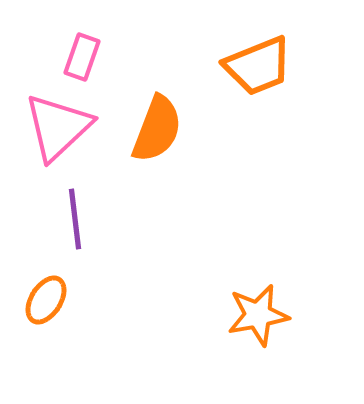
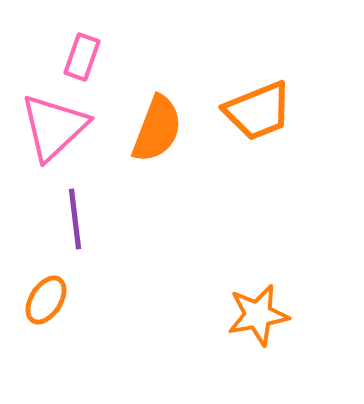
orange trapezoid: moved 45 px down
pink triangle: moved 4 px left
